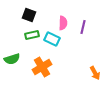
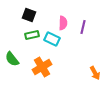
green semicircle: rotated 70 degrees clockwise
